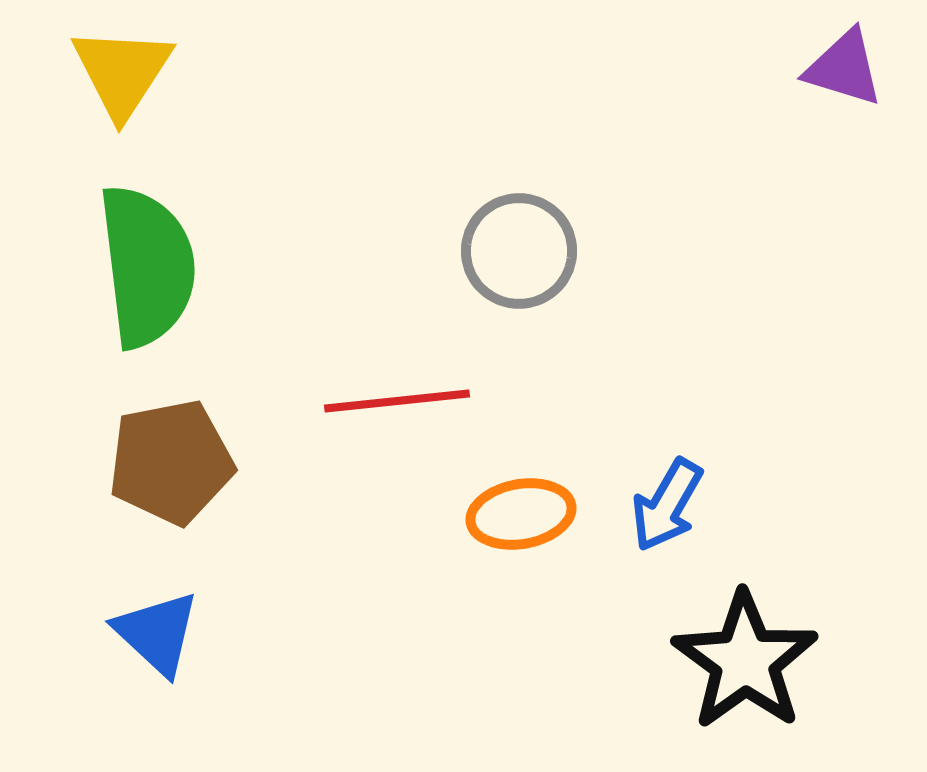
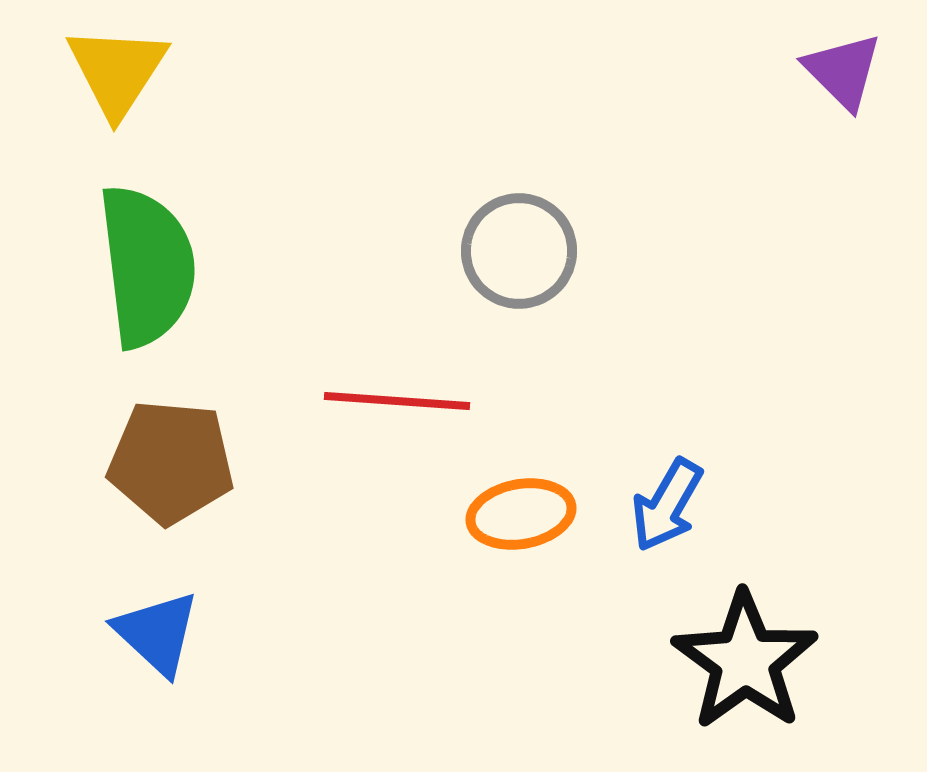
purple triangle: moved 1 px left, 3 px down; rotated 28 degrees clockwise
yellow triangle: moved 5 px left, 1 px up
red line: rotated 10 degrees clockwise
brown pentagon: rotated 16 degrees clockwise
